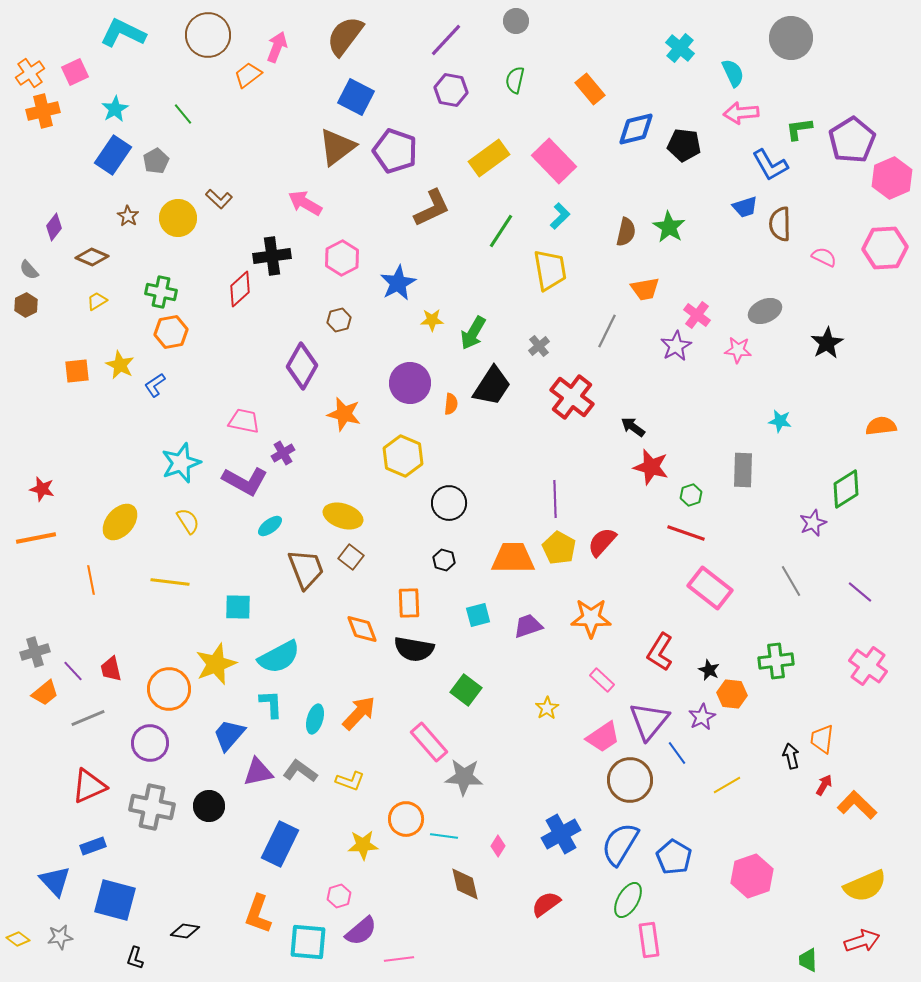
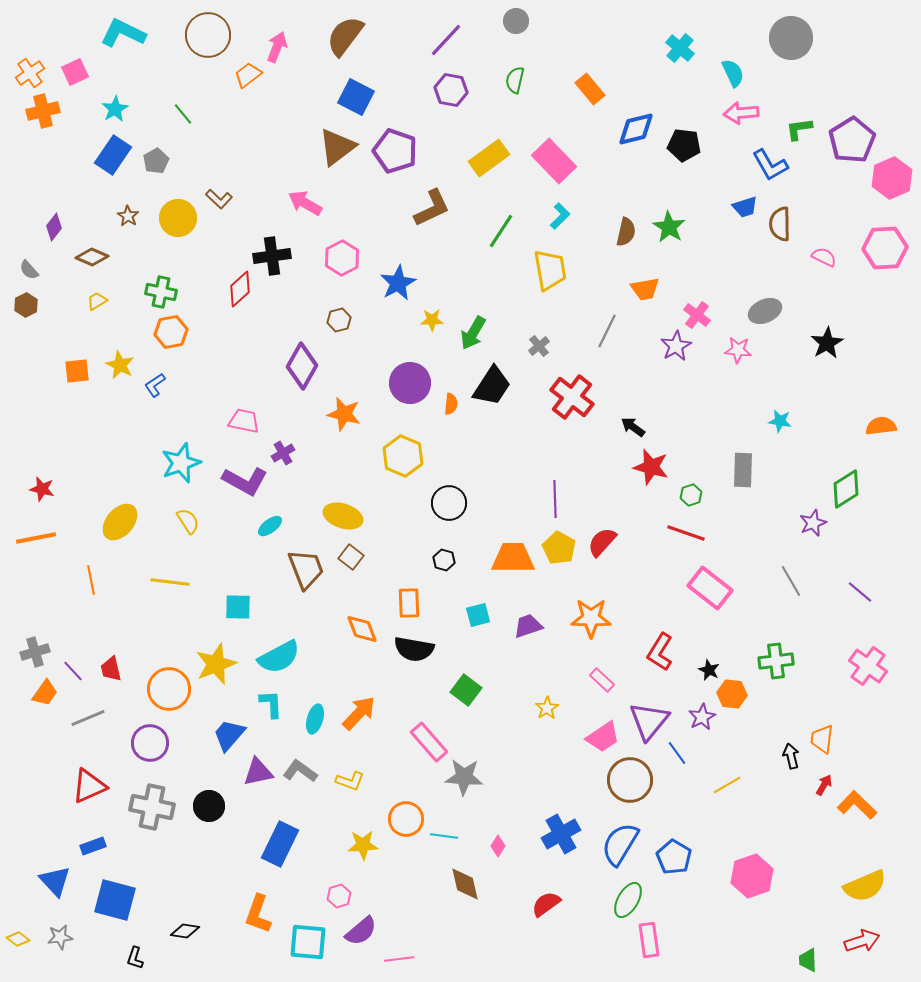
orange trapezoid at (45, 693): rotated 16 degrees counterclockwise
